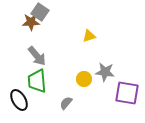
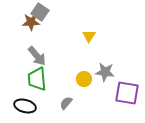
yellow triangle: rotated 40 degrees counterclockwise
green trapezoid: moved 2 px up
black ellipse: moved 6 px right, 6 px down; rotated 45 degrees counterclockwise
